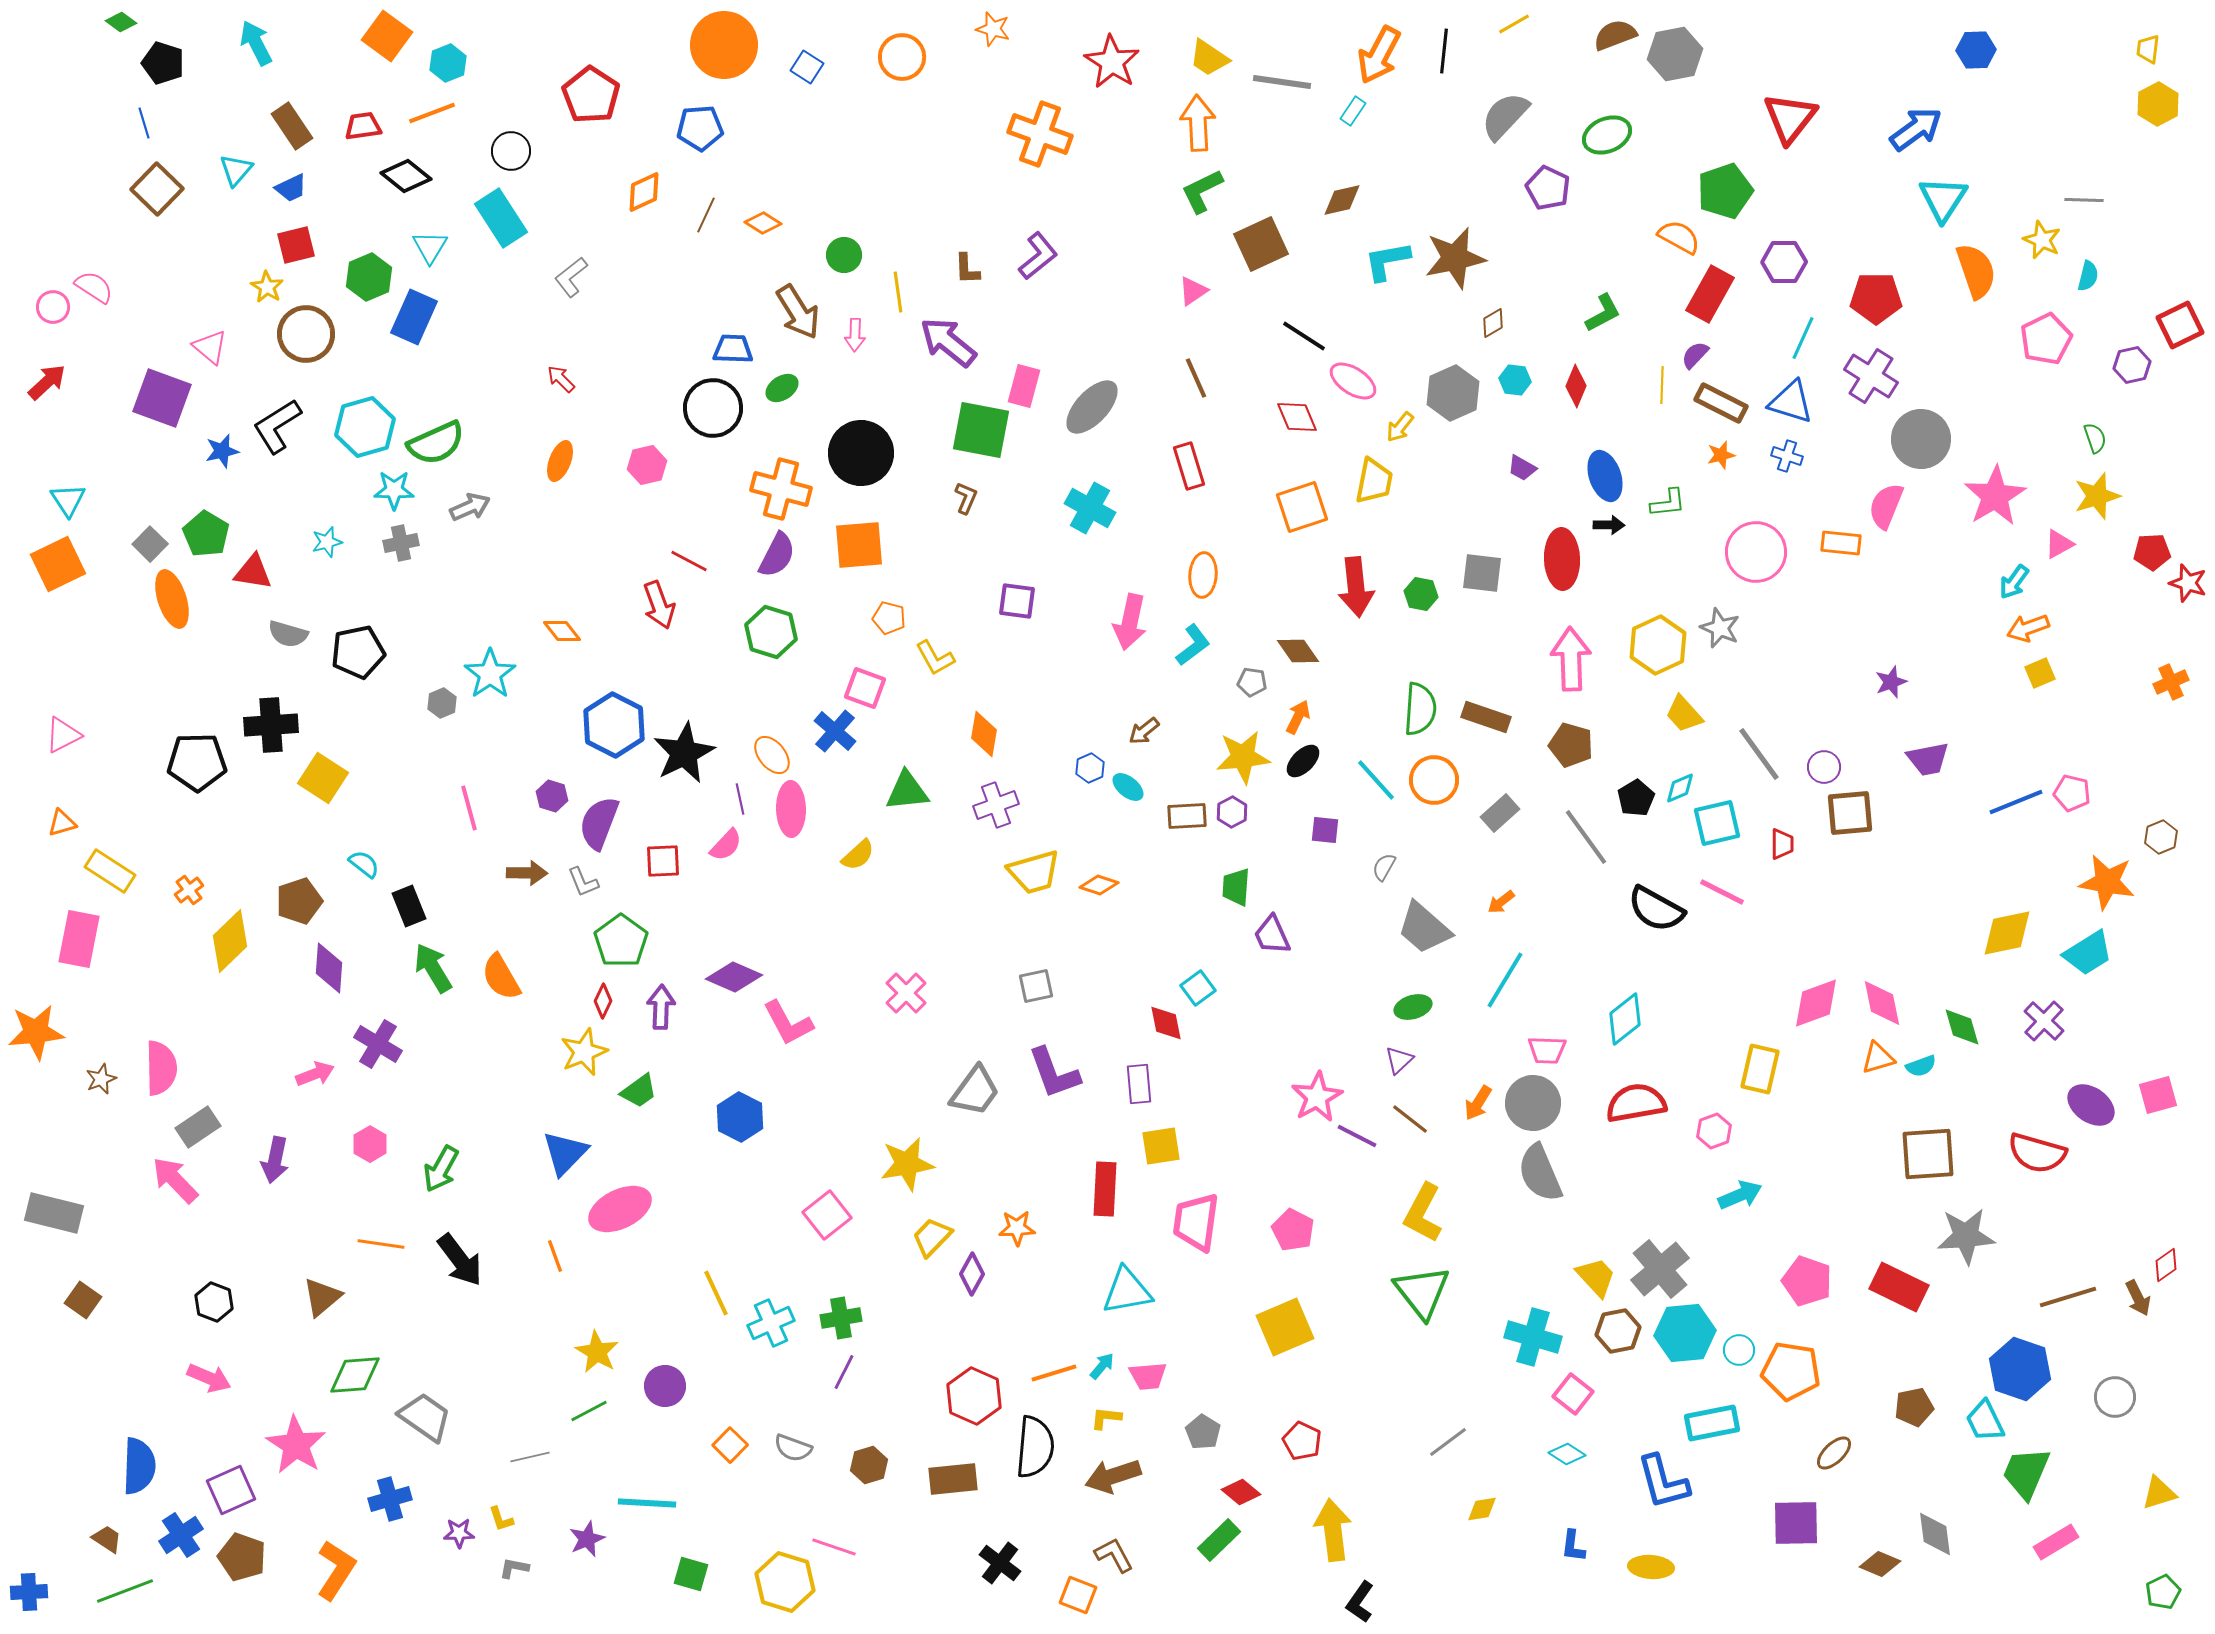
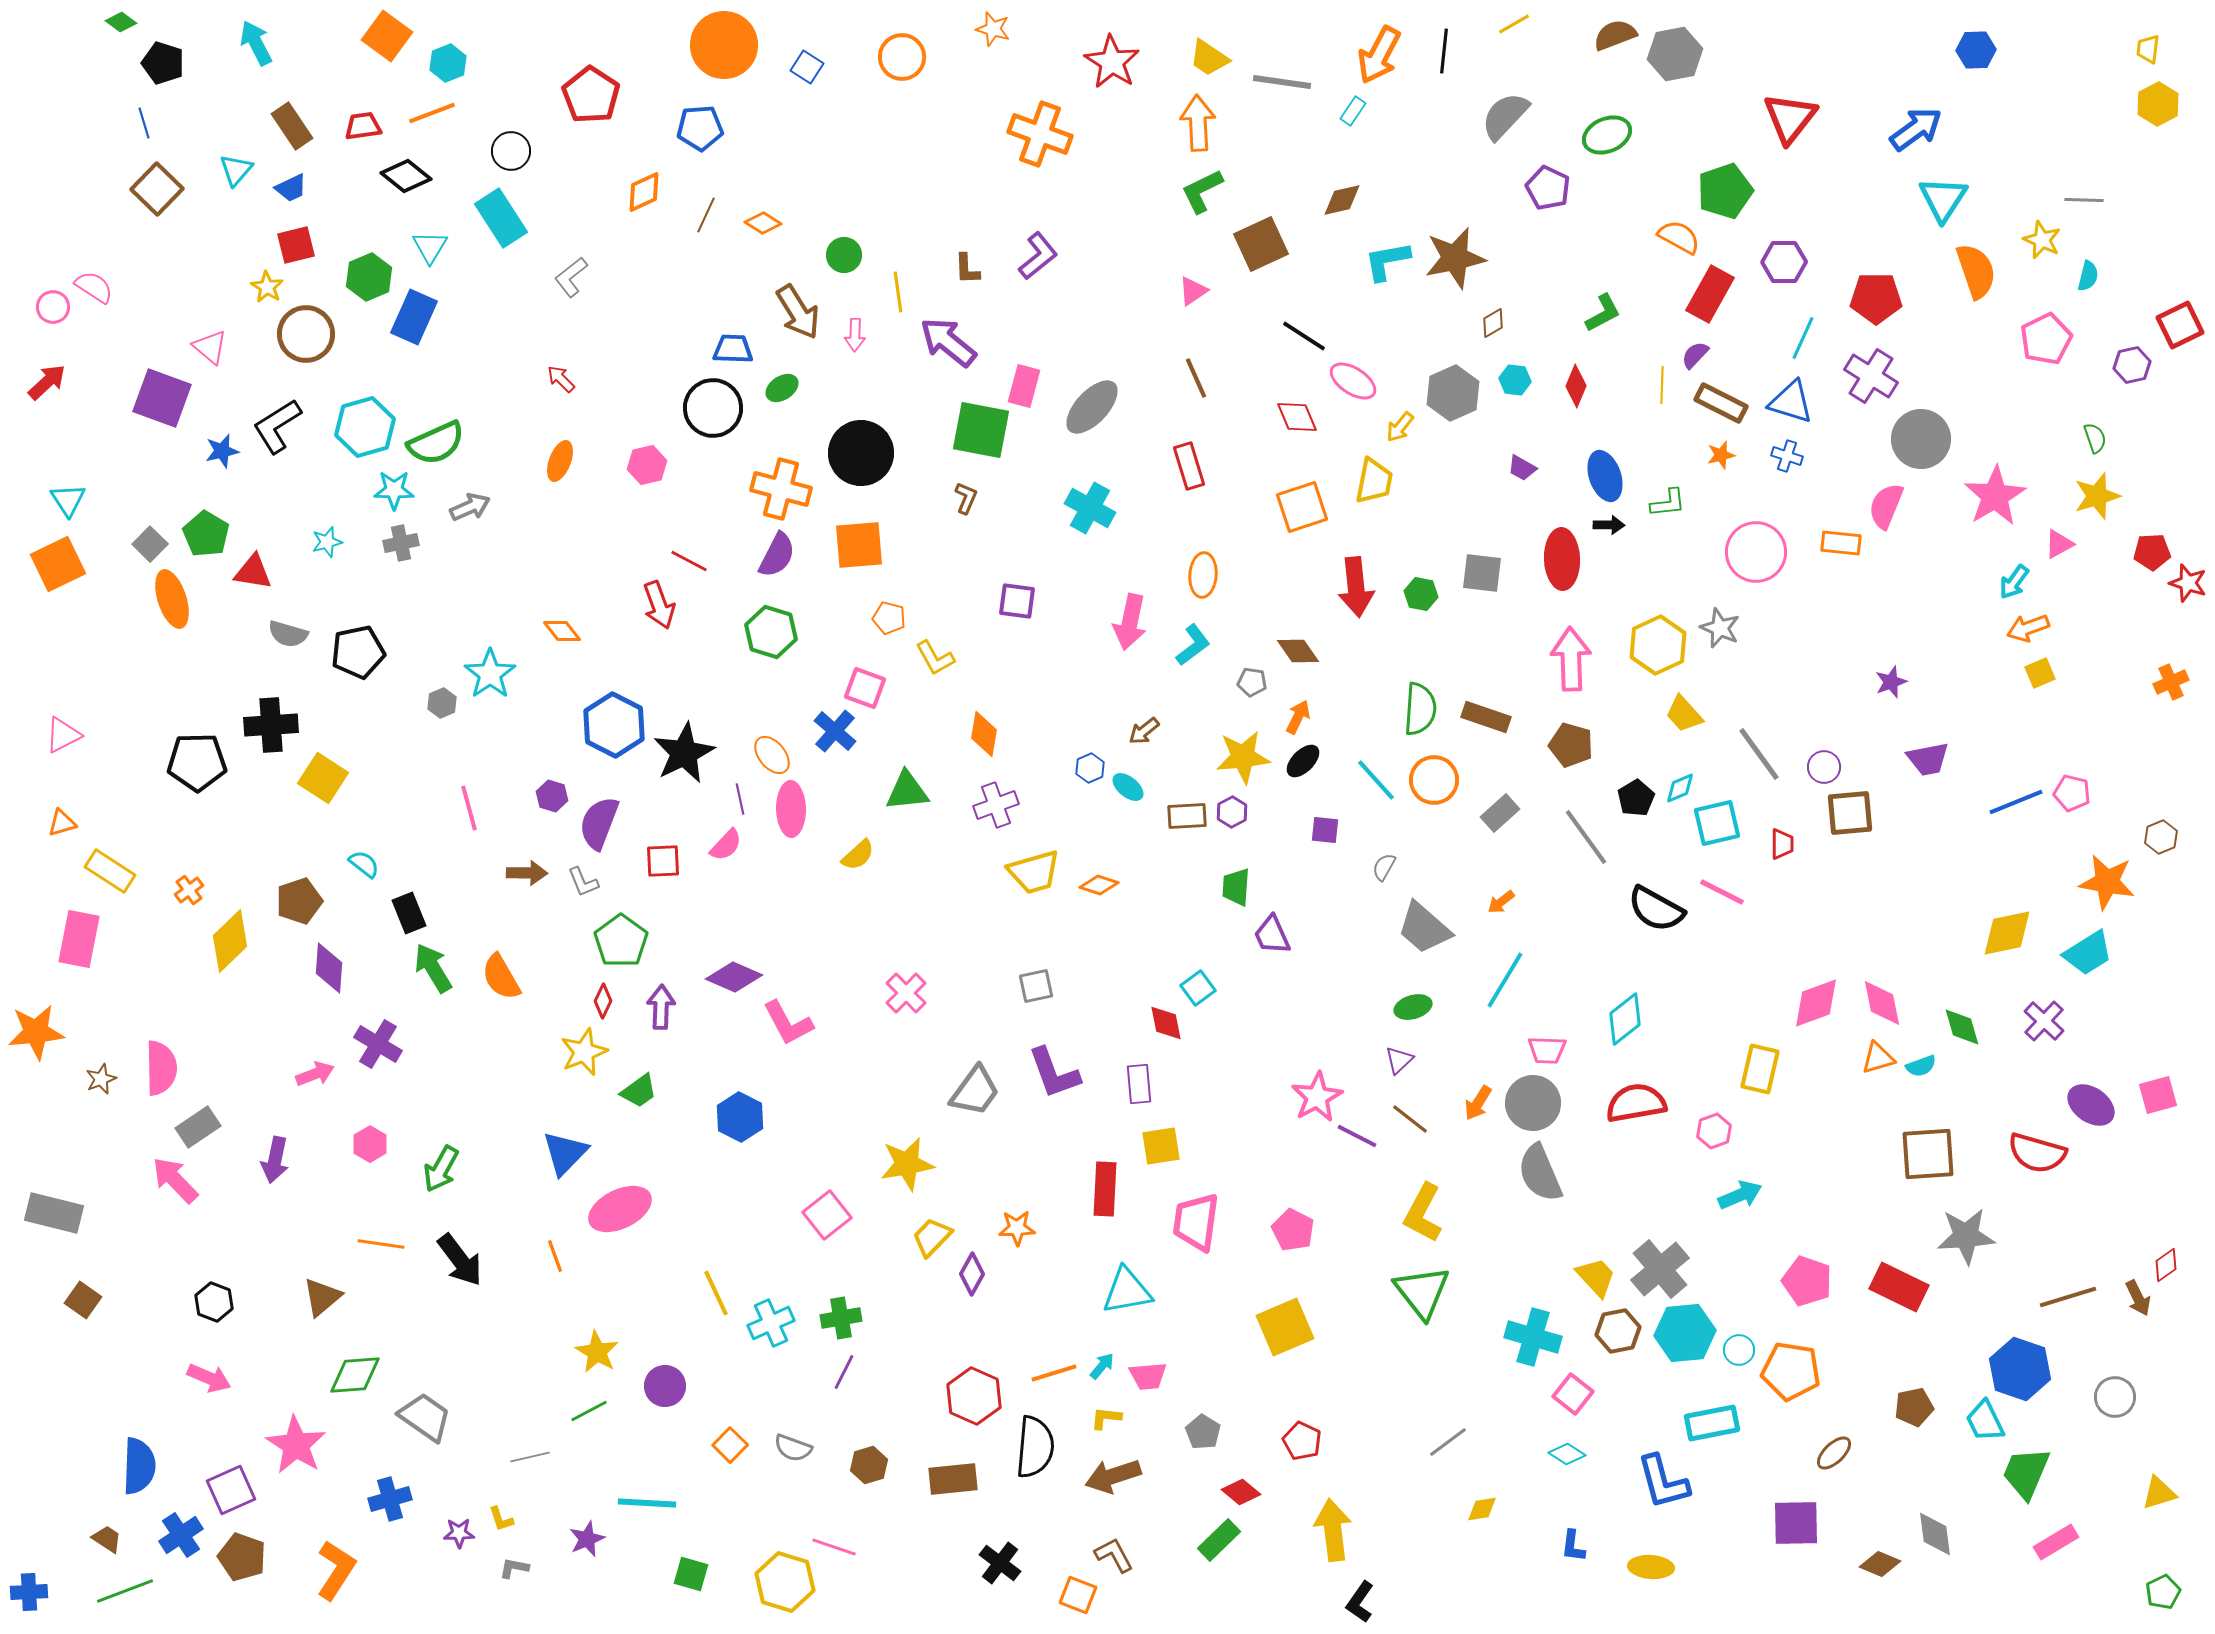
black rectangle at (409, 906): moved 7 px down
